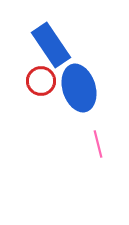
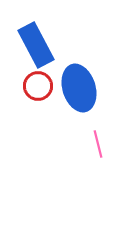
blue rectangle: moved 15 px left; rotated 6 degrees clockwise
red circle: moved 3 px left, 5 px down
